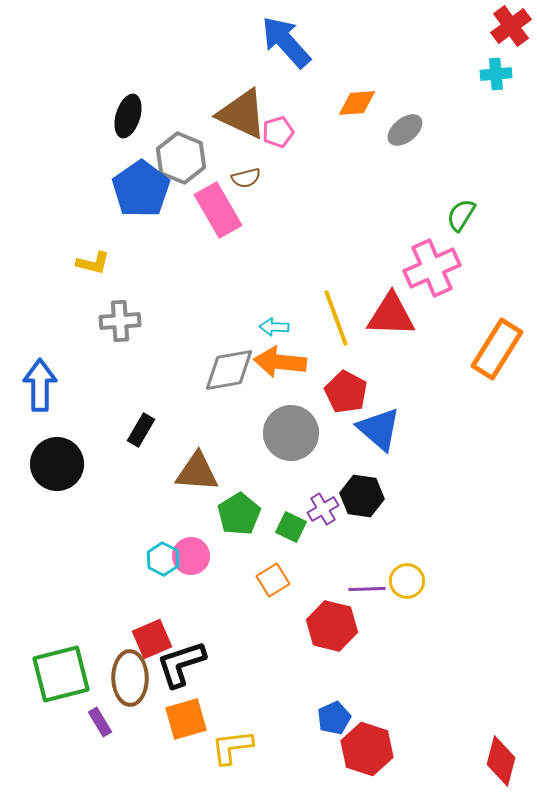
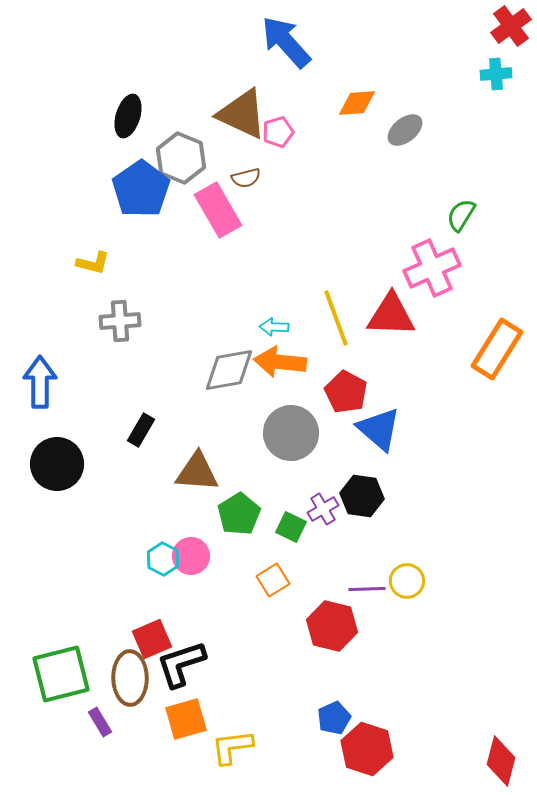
blue arrow at (40, 385): moved 3 px up
